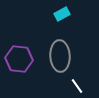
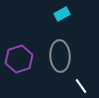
purple hexagon: rotated 24 degrees counterclockwise
white line: moved 4 px right
